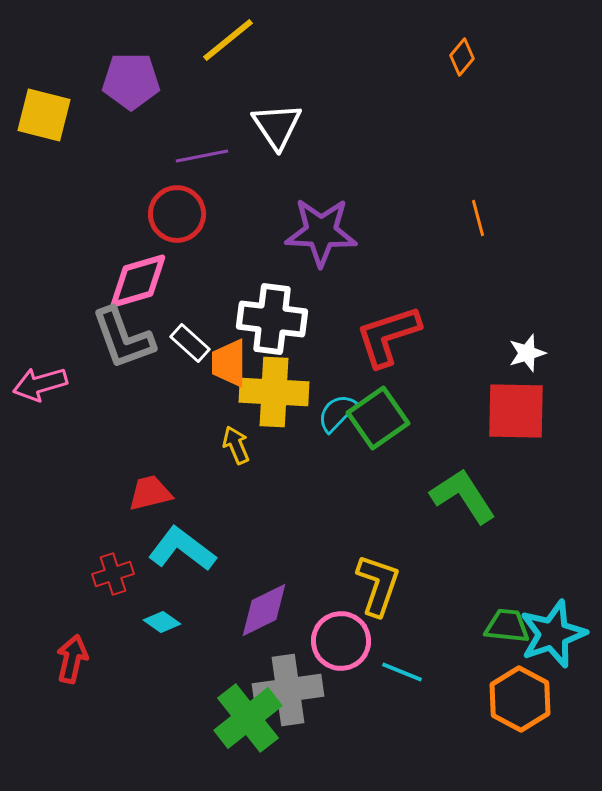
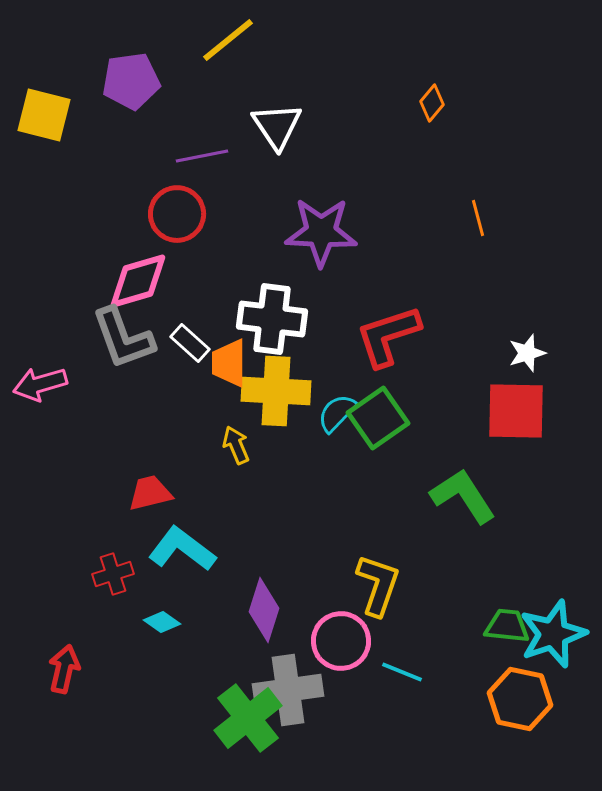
orange diamond: moved 30 px left, 46 px down
purple pentagon: rotated 8 degrees counterclockwise
yellow cross: moved 2 px right, 1 px up
purple diamond: rotated 46 degrees counterclockwise
red arrow: moved 8 px left, 10 px down
orange hexagon: rotated 16 degrees counterclockwise
